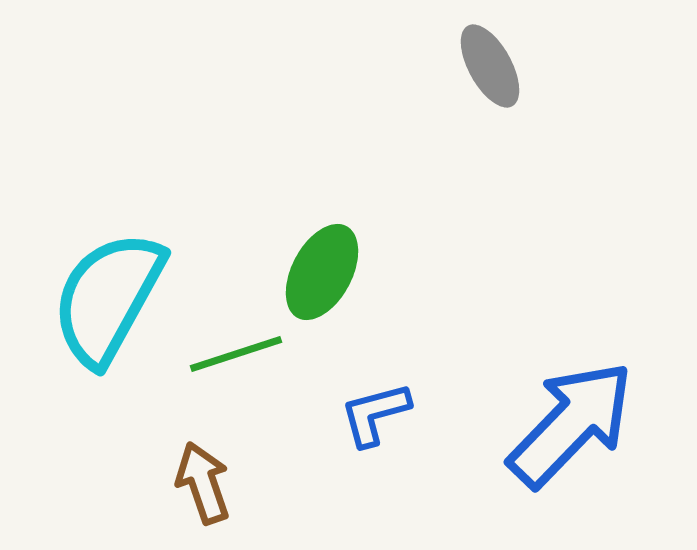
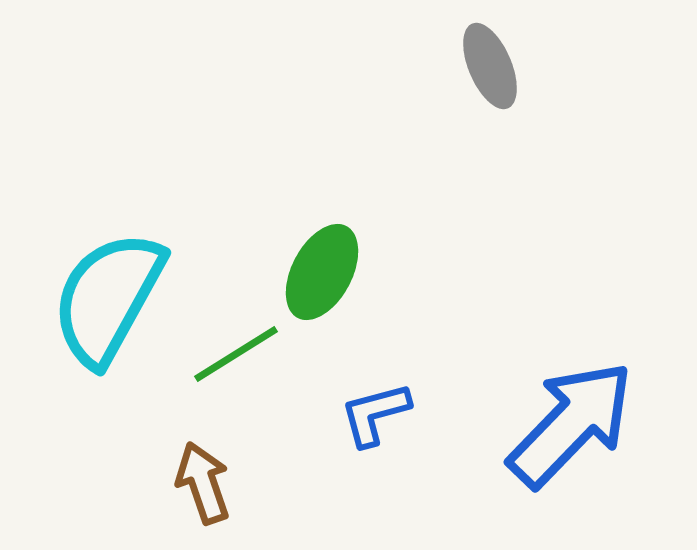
gray ellipse: rotated 6 degrees clockwise
green line: rotated 14 degrees counterclockwise
